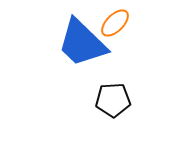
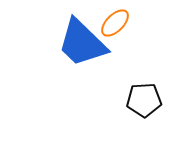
black pentagon: moved 31 px right
